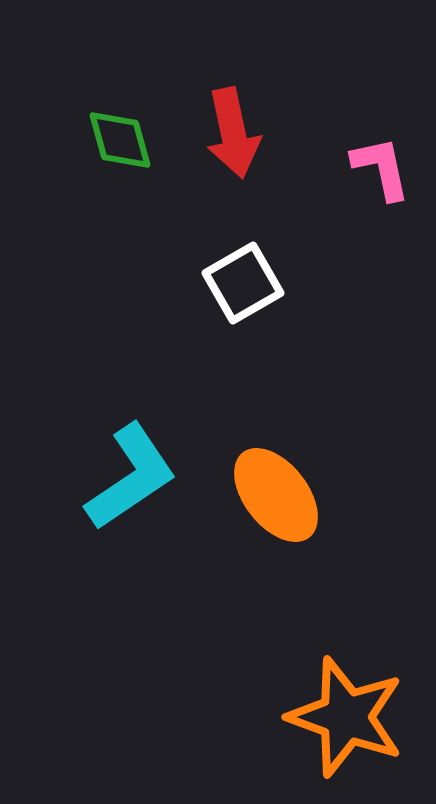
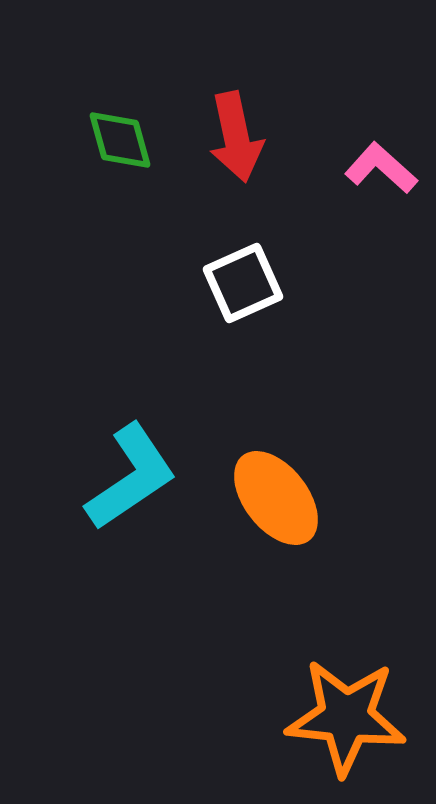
red arrow: moved 3 px right, 4 px down
pink L-shape: rotated 36 degrees counterclockwise
white square: rotated 6 degrees clockwise
orange ellipse: moved 3 px down
orange star: rotated 14 degrees counterclockwise
